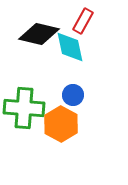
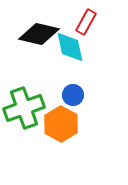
red rectangle: moved 3 px right, 1 px down
green cross: rotated 24 degrees counterclockwise
